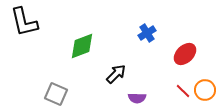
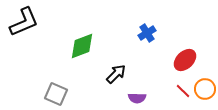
black L-shape: rotated 100 degrees counterclockwise
red ellipse: moved 6 px down
orange circle: moved 1 px up
